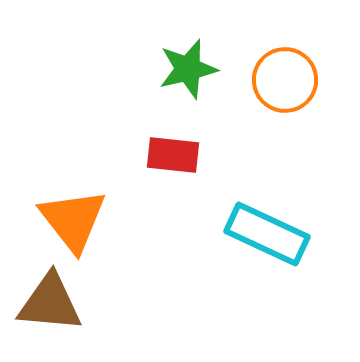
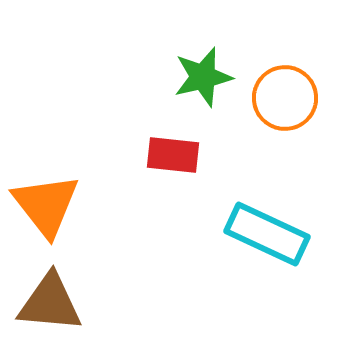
green star: moved 15 px right, 8 px down
orange circle: moved 18 px down
orange triangle: moved 27 px left, 15 px up
